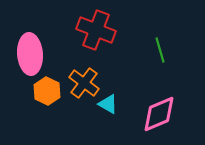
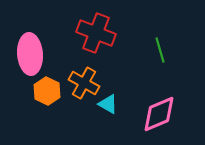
red cross: moved 3 px down
orange cross: rotated 8 degrees counterclockwise
